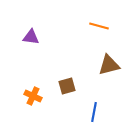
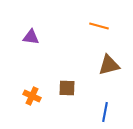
brown square: moved 2 px down; rotated 18 degrees clockwise
orange cross: moved 1 px left
blue line: moved 11 px right
